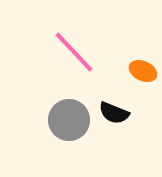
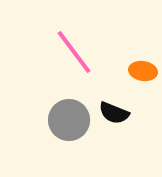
pink line: rotated 6 degrees clockwise
orange ellipse: rotated 16 degrees counterclockwise
